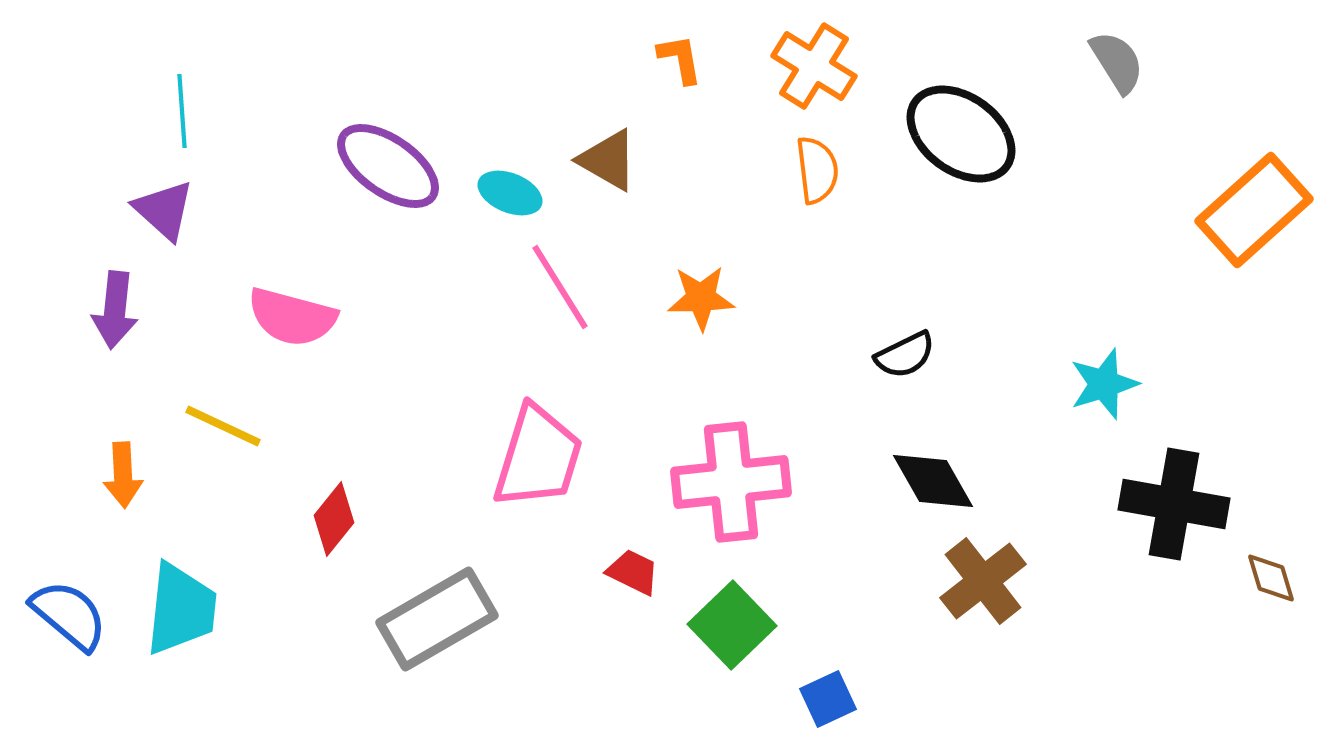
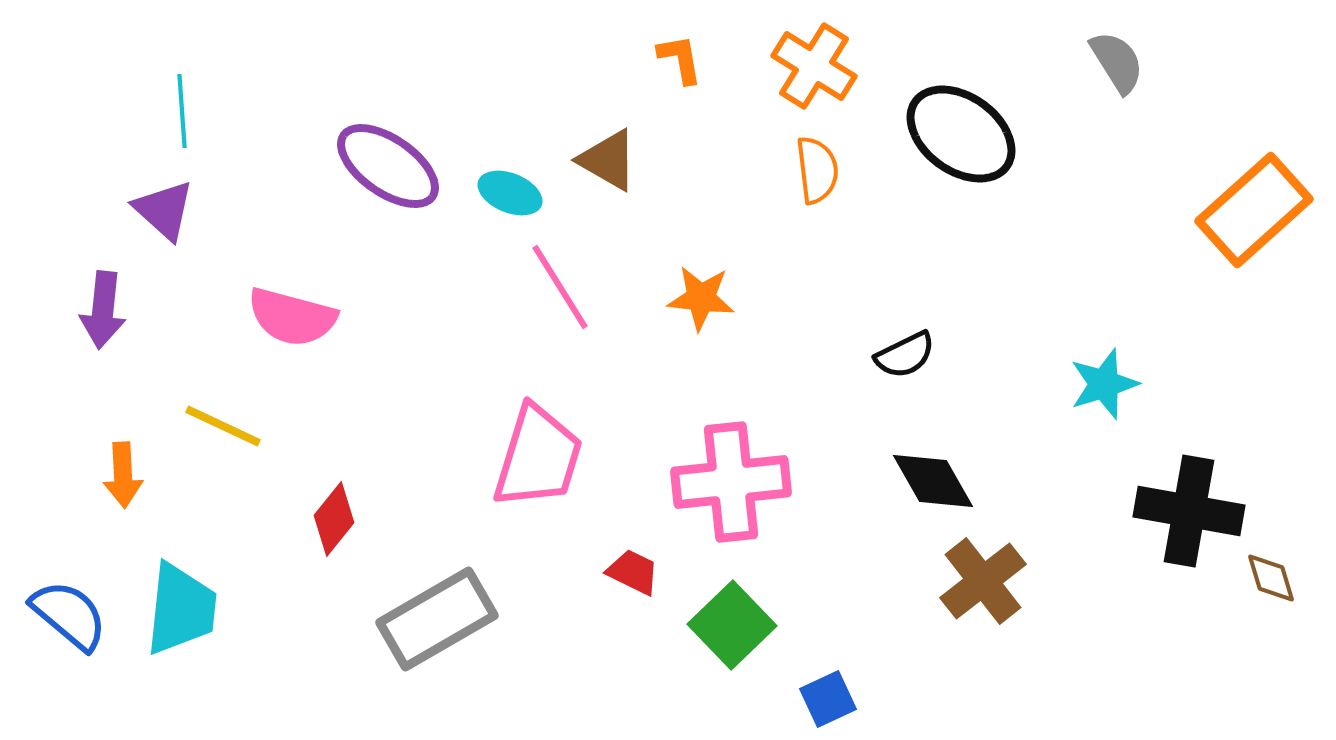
orange star: rotated 8 degrees clockwise
purple arrow: moved 12 px left
black cross: moved 15 px right, 7 px down
